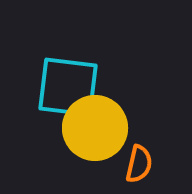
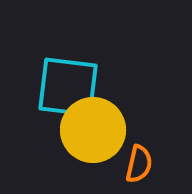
yellow circle: moved 2 px left, 2 px down
